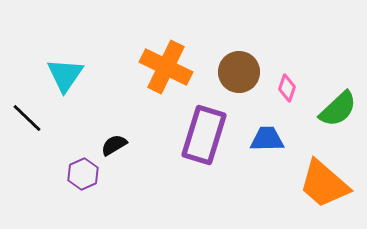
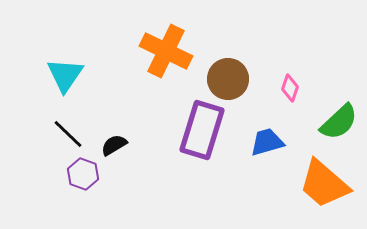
orange cross: moved 16 px up
brown circle: moved 11 px left, 7 px down
pink diamond: moved 3 px right
green semicircle: moved 1 px right, 13 px down
black line: moved 41 px right, 16 px down
purple rectangle: moved 2 px left, 5 px up
blue trapezoid: moved 3 px down; rotated 15 degrees counterclockwise
purple hexagon: rotated 16 degrees counterclockwise
